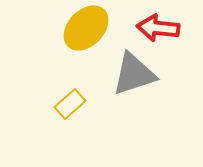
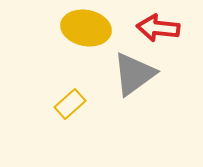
yellow ellipse: rotated 57 degrees clockwise
gray triangle: rotated 18 degrees counterclockwise
